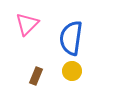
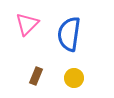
blue semicircle: moved 2 px left, 4 px up
yellow circle: moved 2 px right, 7 px down
